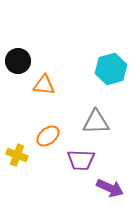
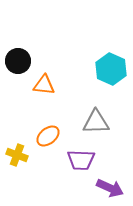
cyan hexagon: rotated 20 degrees counterclockwise
